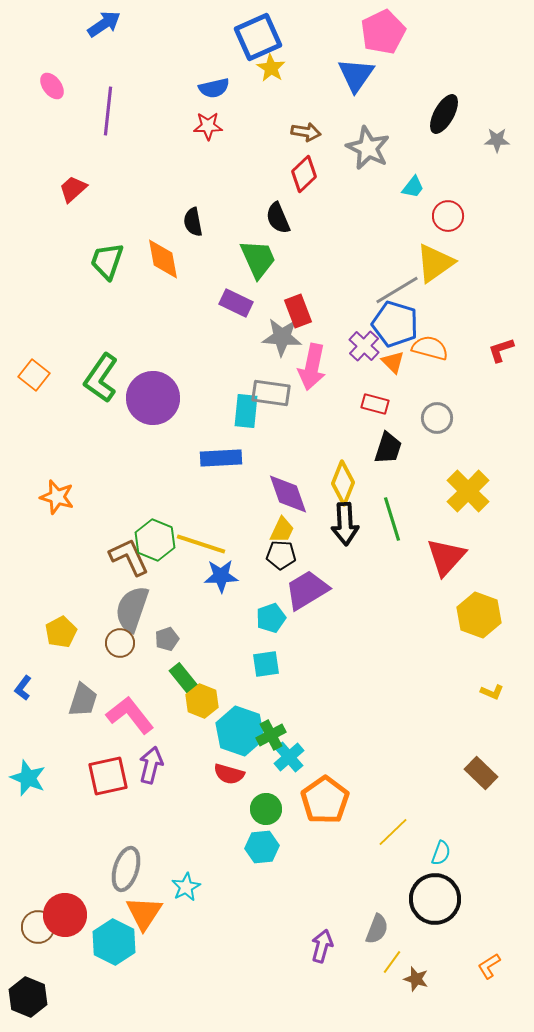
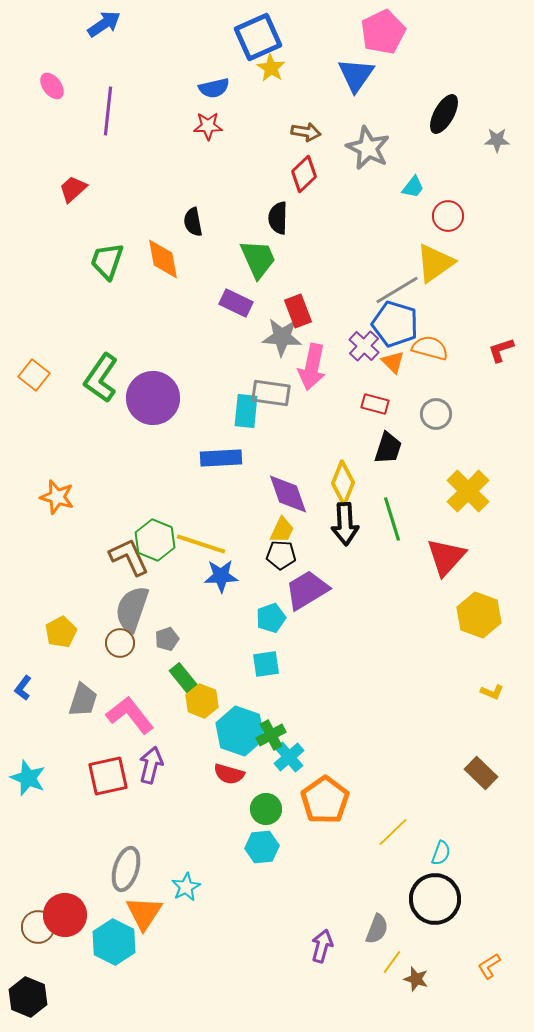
black semicircle at (278, 218): rotated 24 degrees clockwise
gray circle at (437, 418): moved 1 px left, 4 px up
